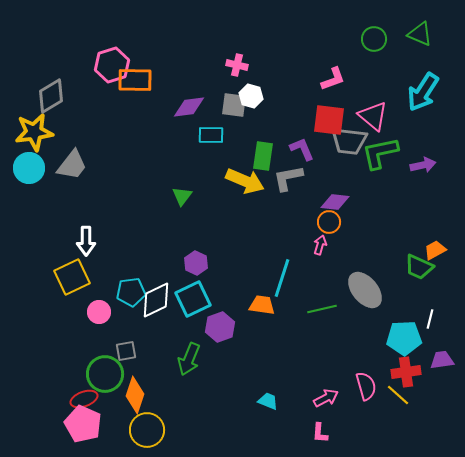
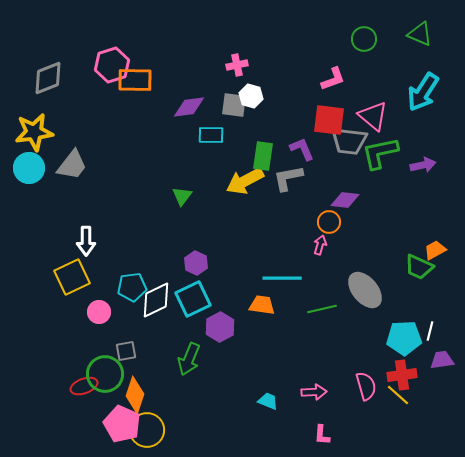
green circle at (374, 39): moved 10 px left
pink cross at (237, 65): rotated 25 degrees counterclockwise
gray diamond at (51, 96): moved 3 px left, 18 px up; rotated 9 degrees clockwise
yellow arrow at (245, 181): rotated 129 degrees clockwise
purple diamond at (335, 202): moved 10 px right, 2 px up
cyan line at (282, 278): rotated 72 degrees clockwise
cyan pentagon at (131, 292): moved 1 px right, 5 px up
white line at (430, 319): moved 12 px down
purple hexagon at (220, 327): rotated 8 degrees counterclockwise
red cross at (406, 372): moved 4 px left, 3 px down
pink arrow at (326, 398): moved 12 px left, 6 px up; rotated 25 degrees clockwise
red ellipse at (84, 399): moved 13 px up
pink pentagon at (83, 424): moved 39 px right
pink L-shape at (320, 433): moved 2 px right, 2 px down
